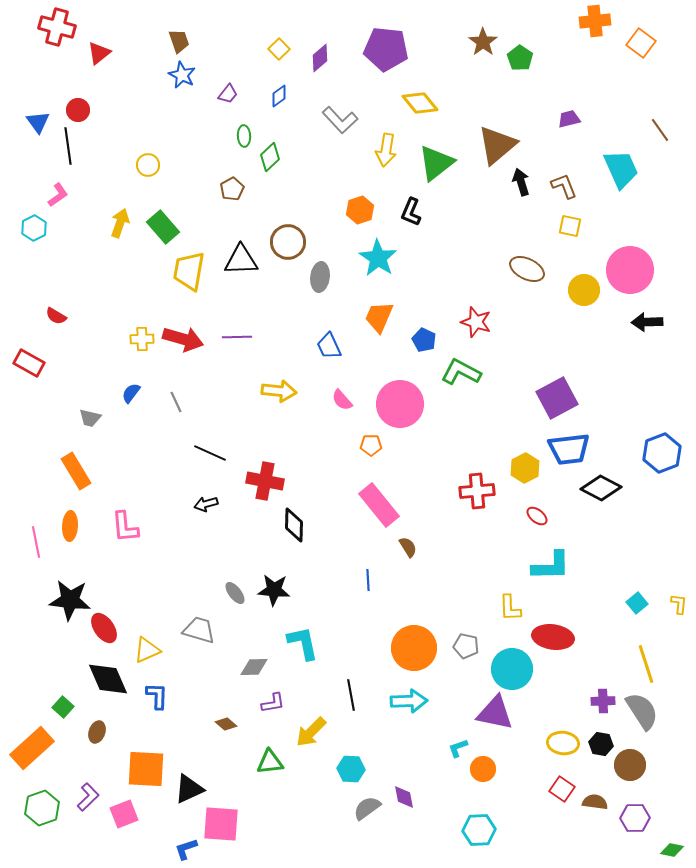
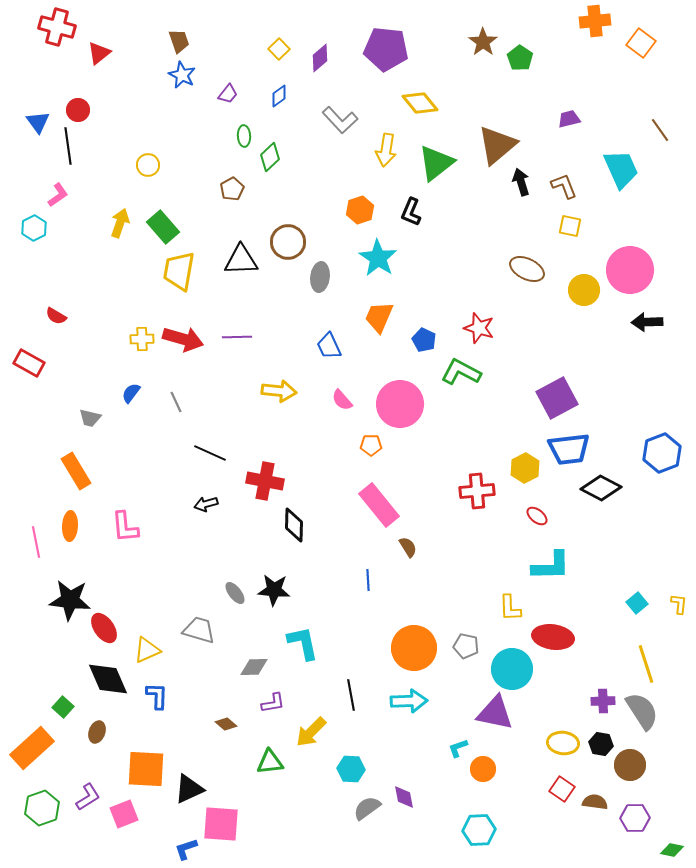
yellow trapezoid at (189, 271): moved 10 px left
red star at (476, 322): moved 3 px right, 6 px down
purple L-shape at (88, 797): rotated 12 degrees clockwise
